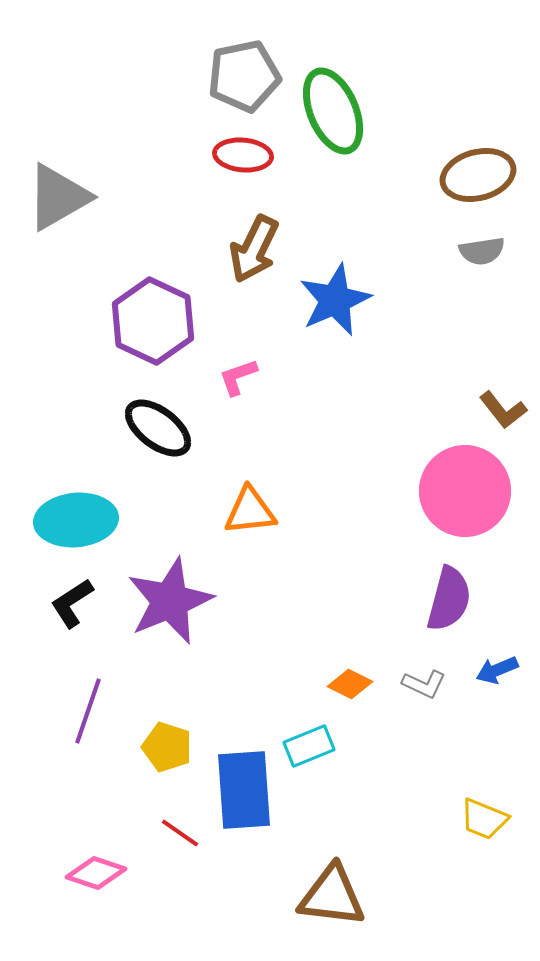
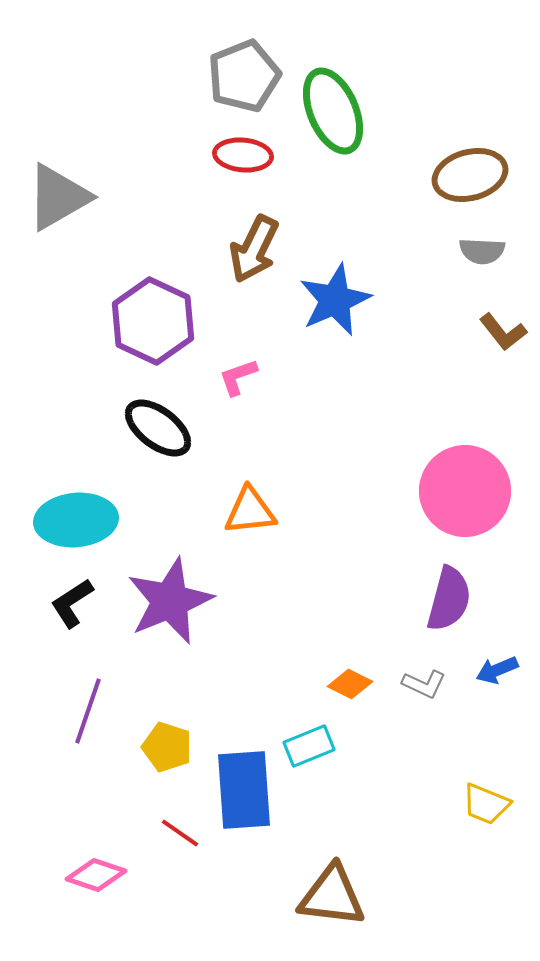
gray pentagon: rotated 10 degrees counterclockwise
brown ellipse: moved 8 px left
gray semicircle: rotated 12 degrees clockwise
brown L-shape: moved 78 px up
yellow trapezoid: moved 2 px right, 15 px up
pink diamond: moved 2 px down
